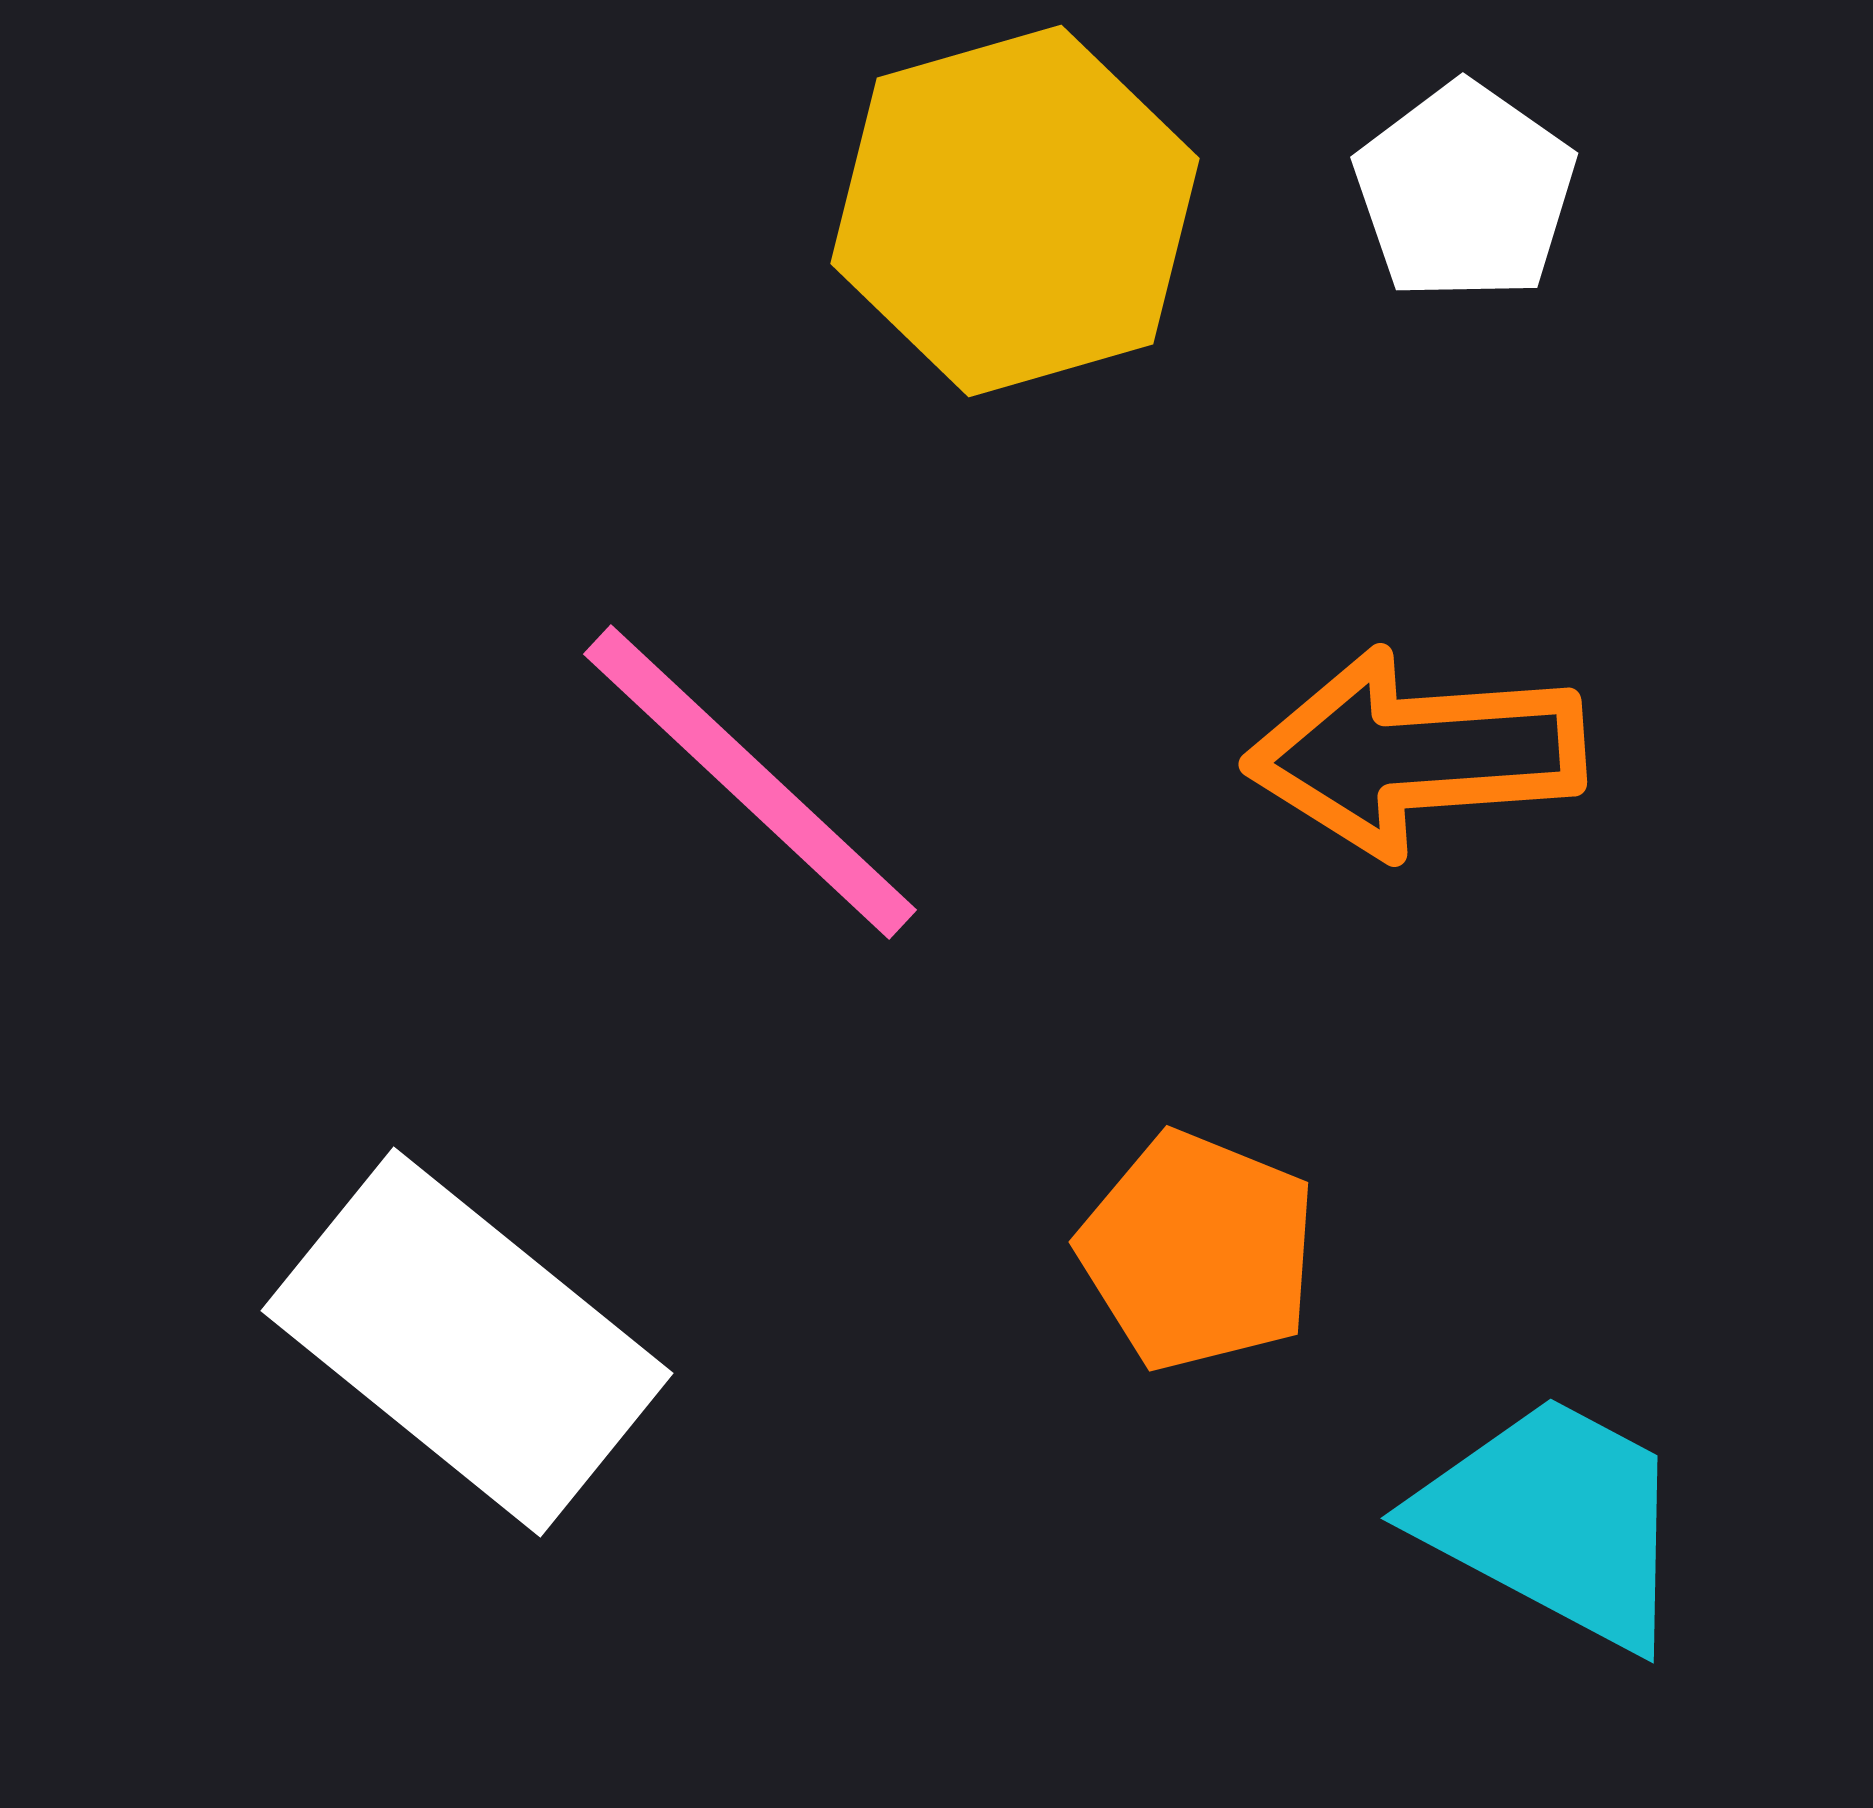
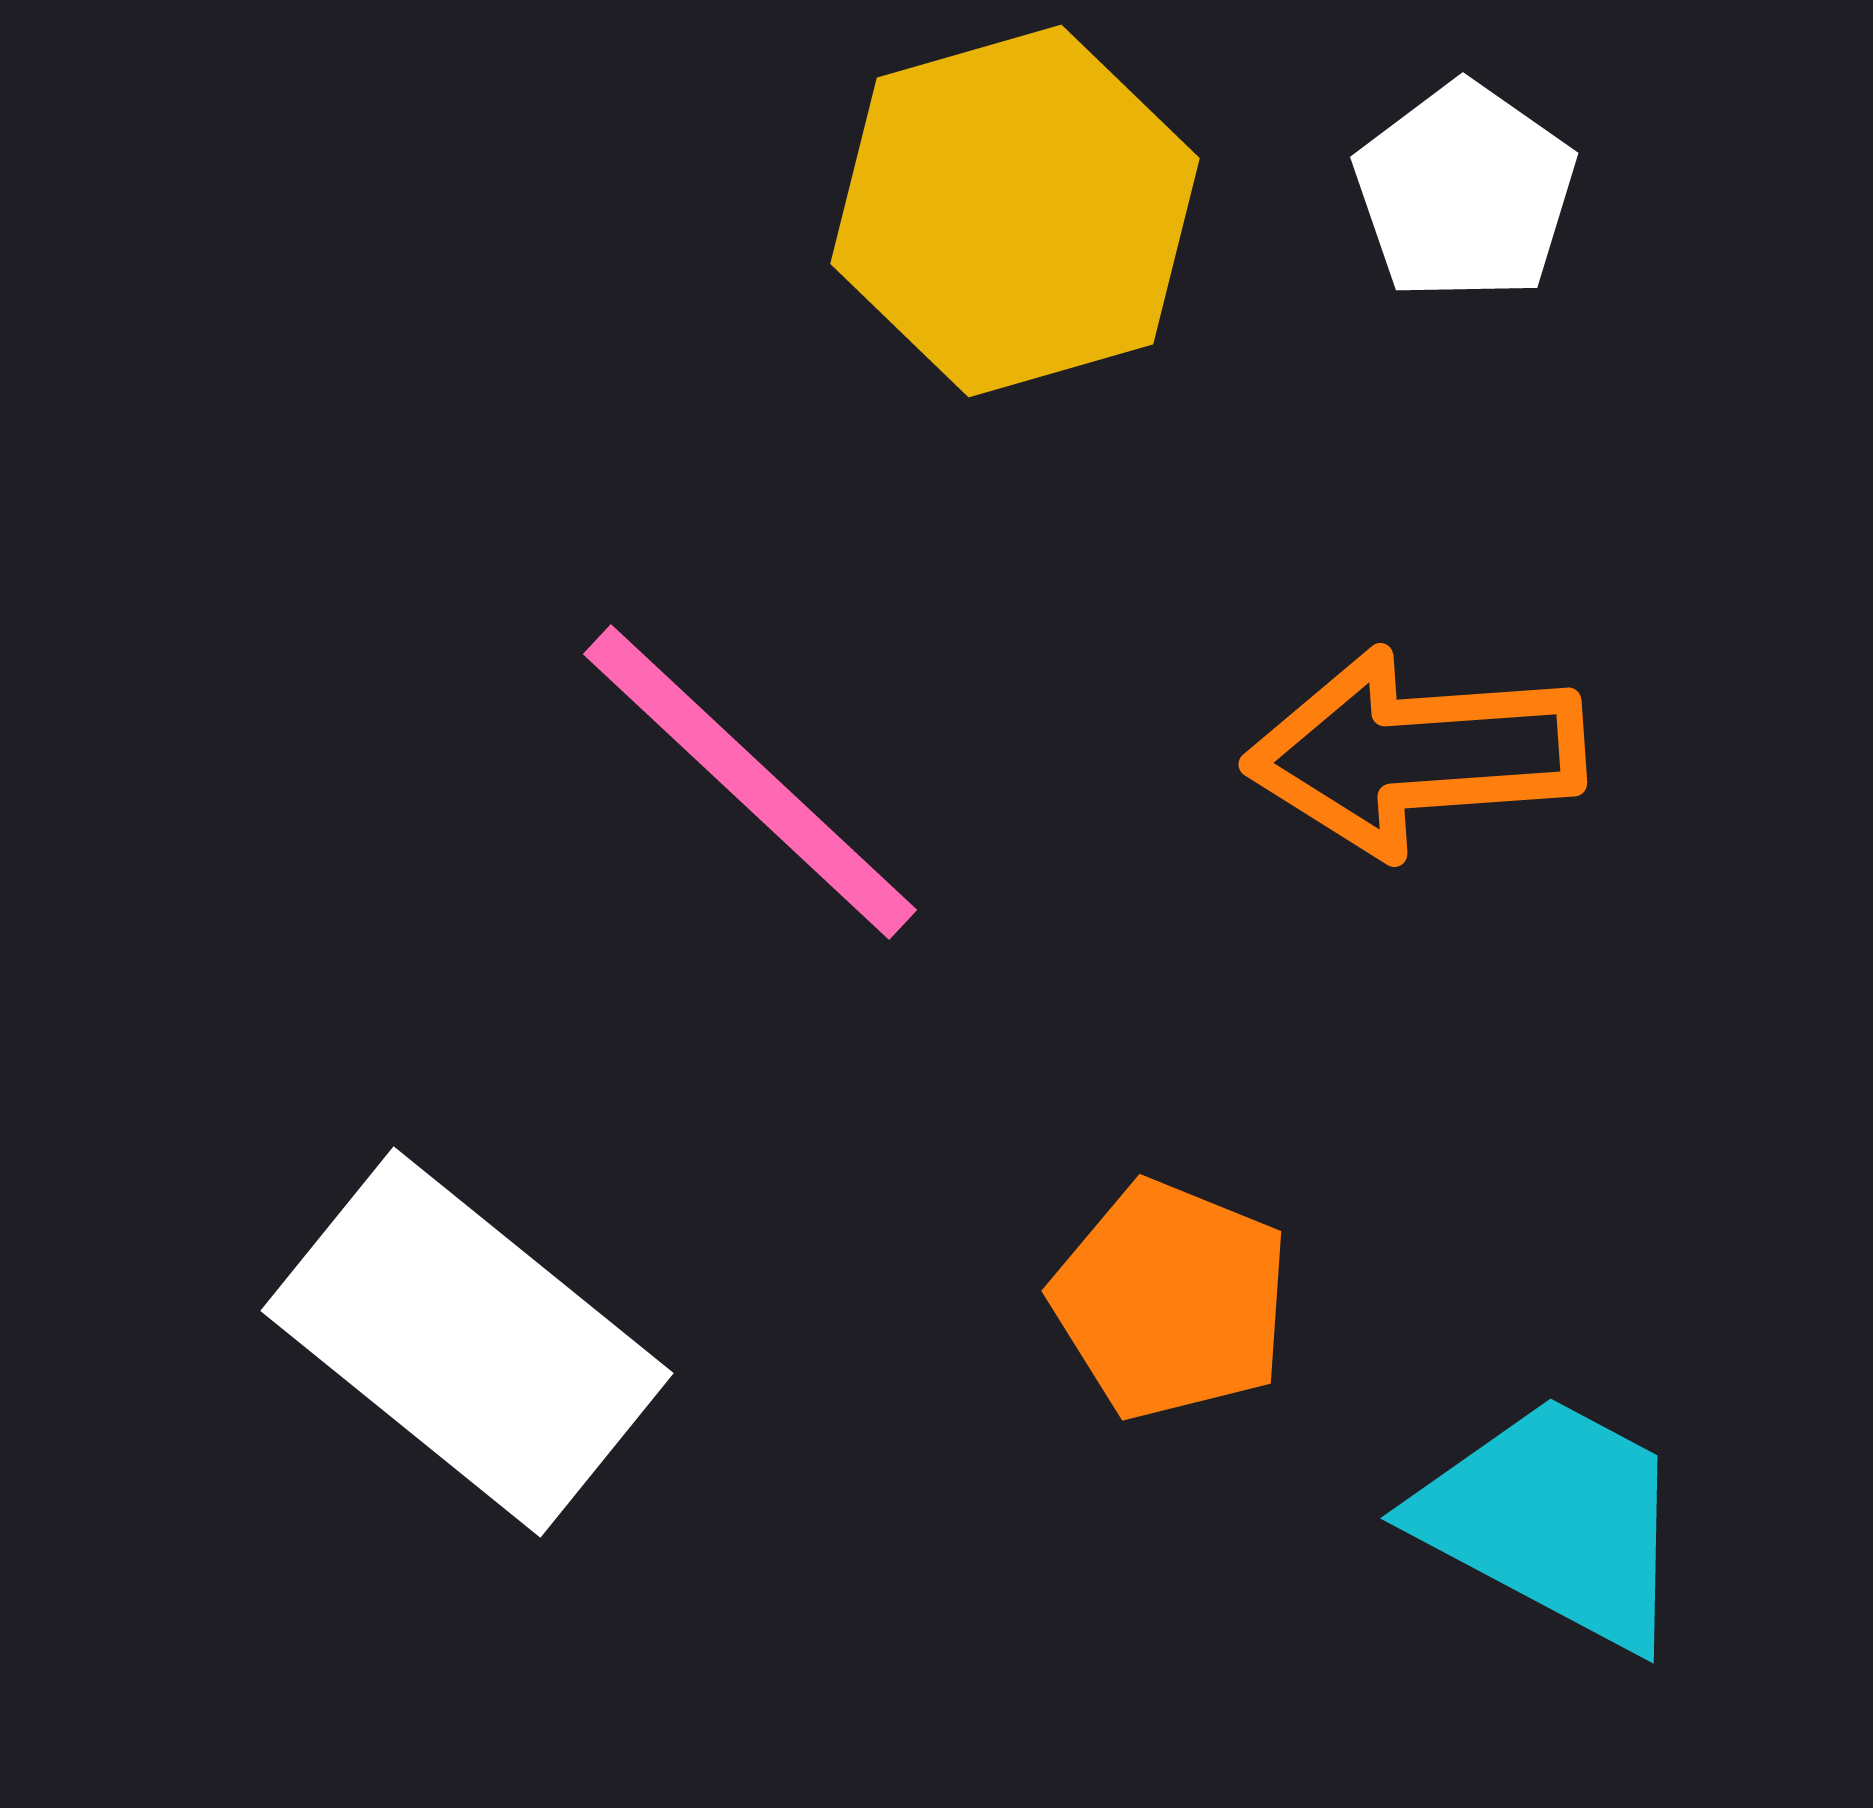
orange pentagon: moved 27 px left, 49 px down
